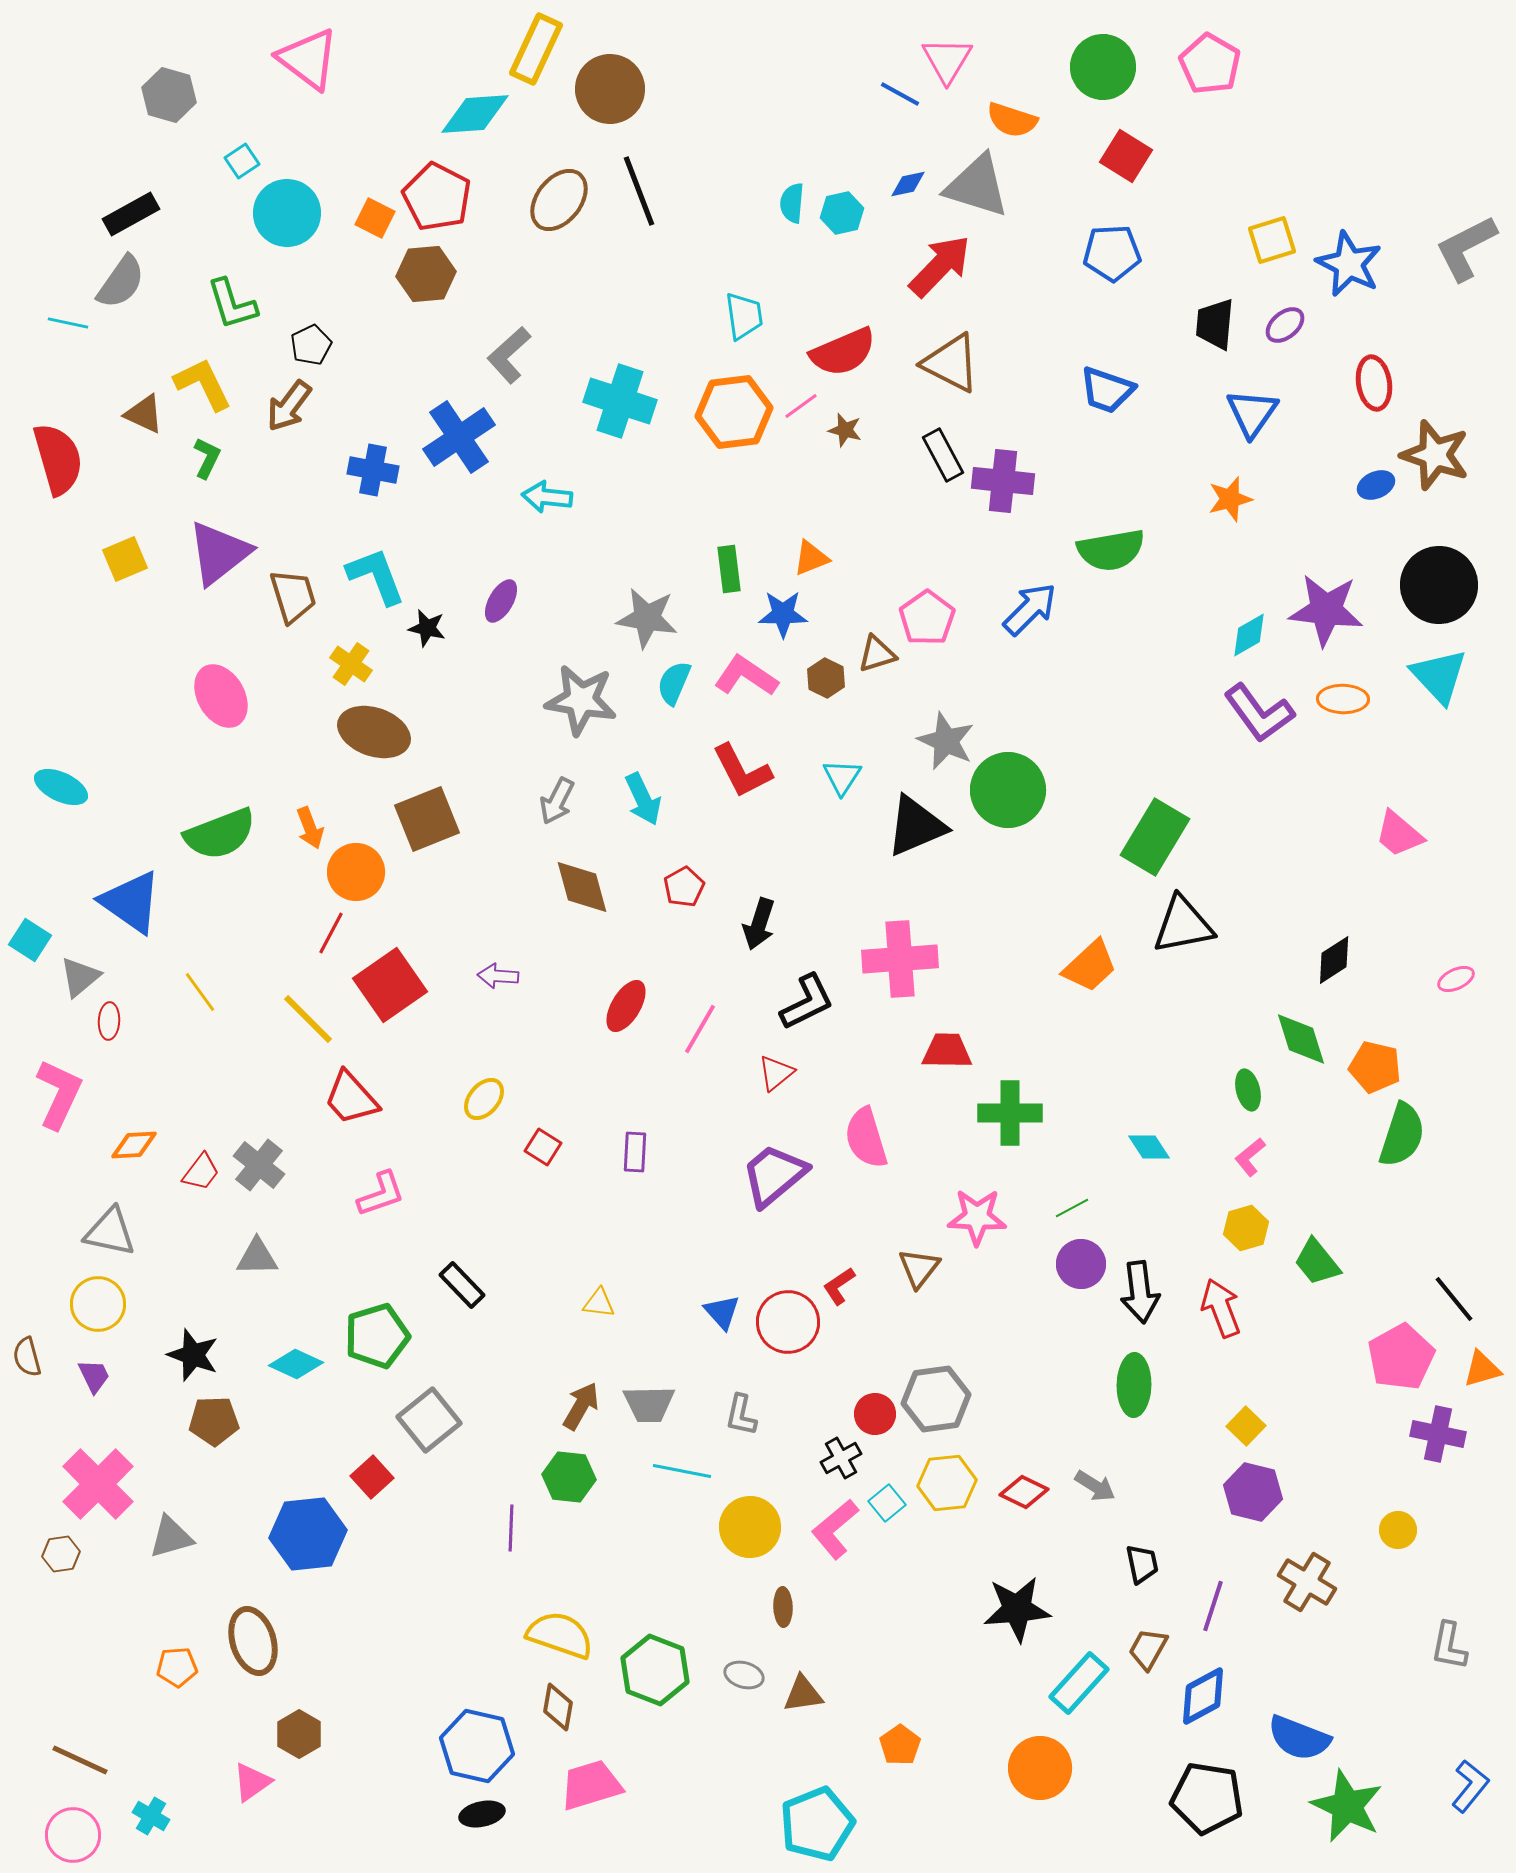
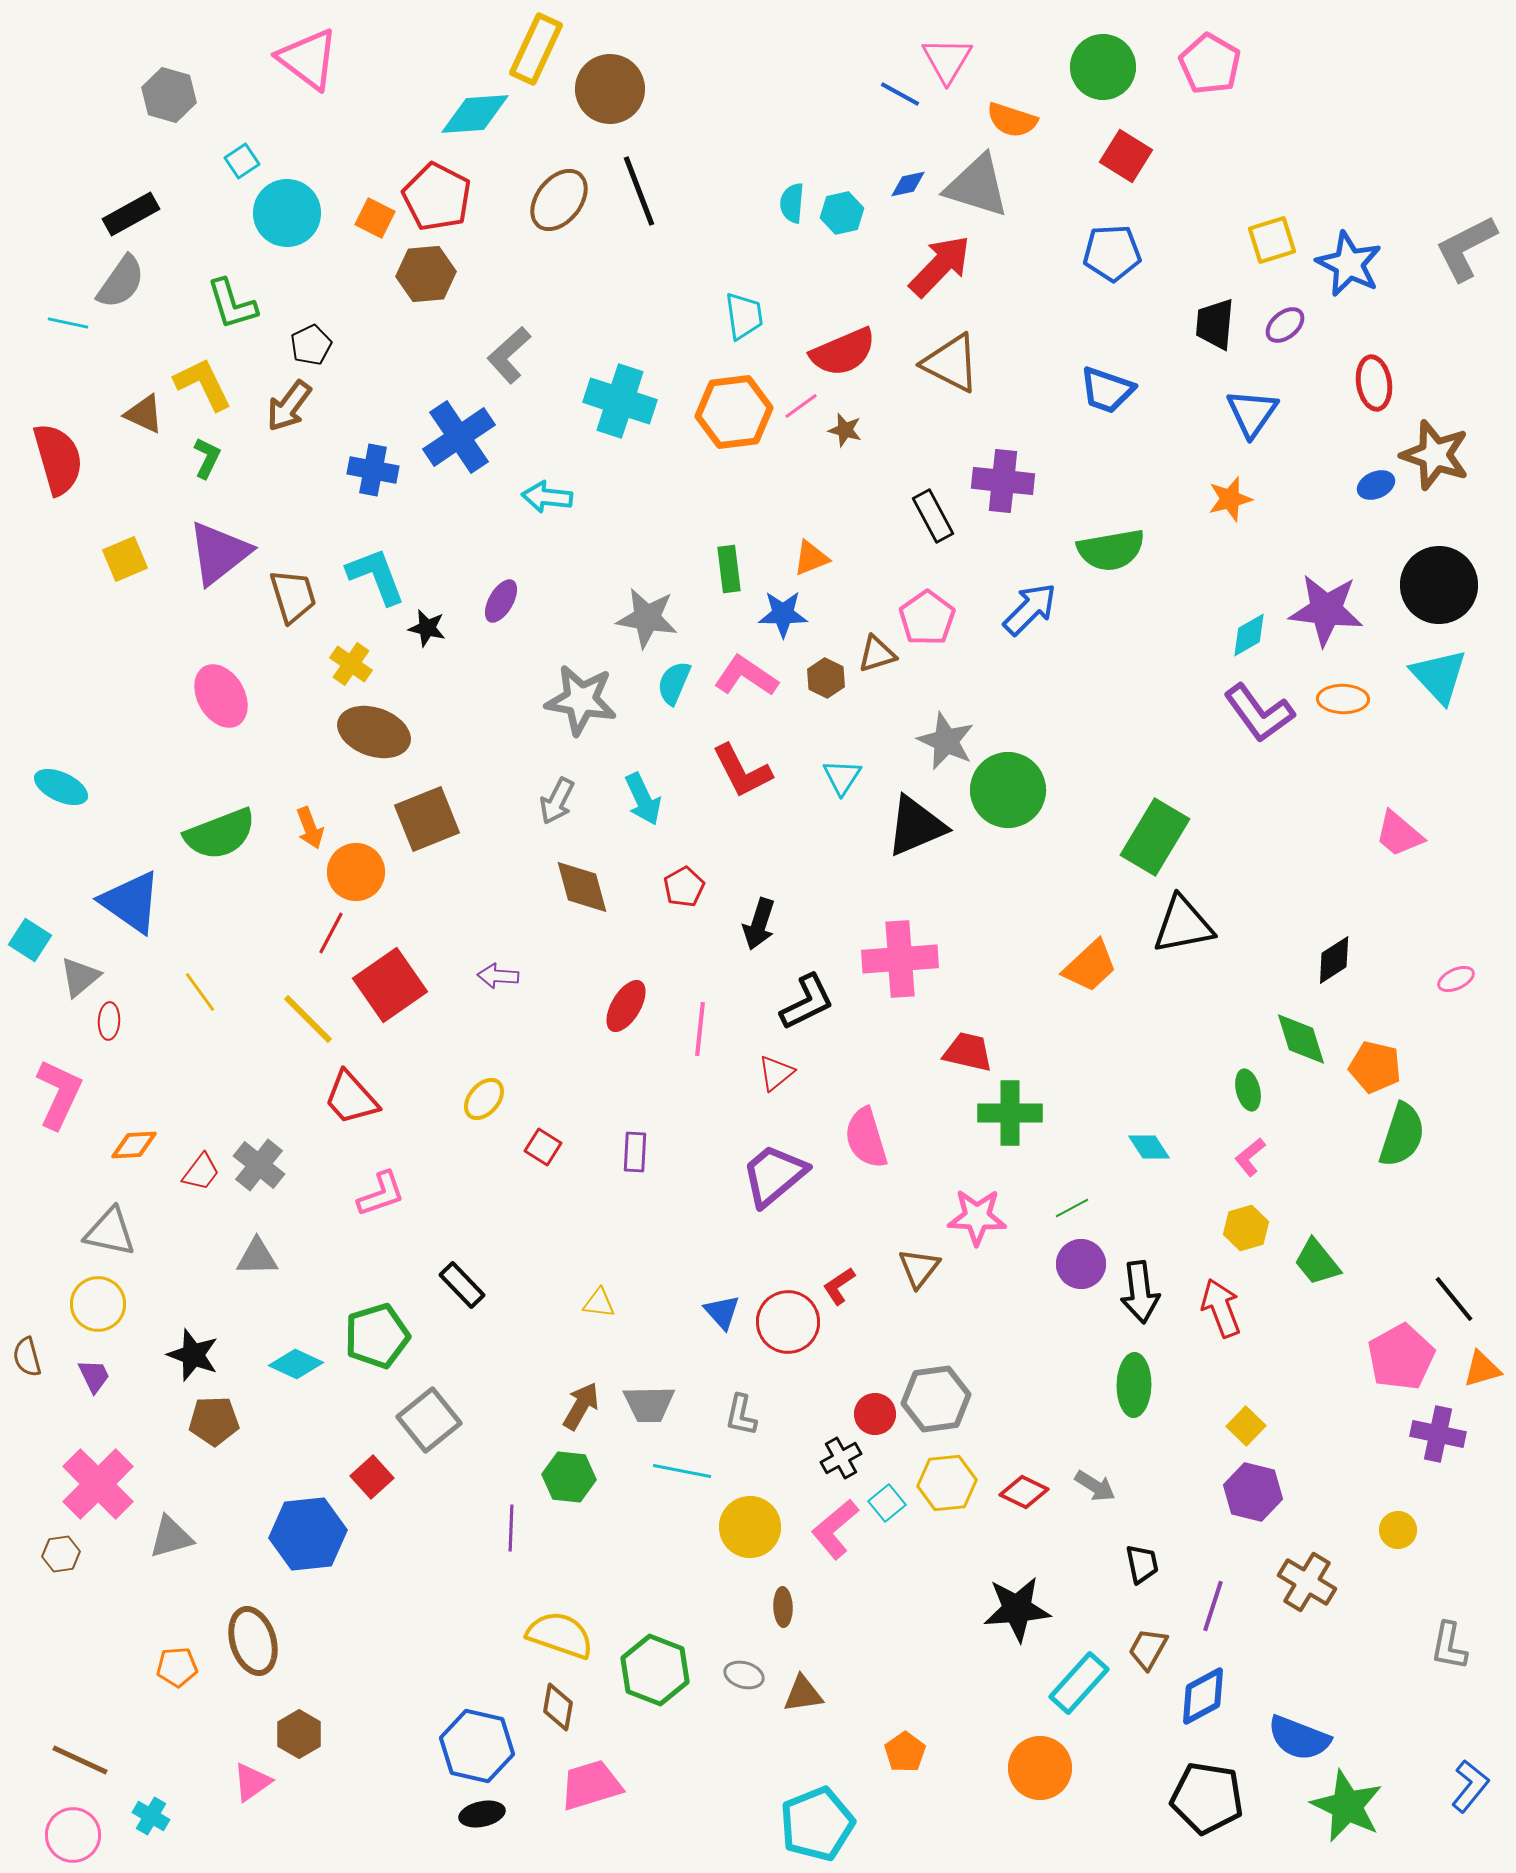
black rectangle at (943, 455): moved 10 px left, 61 px down
pink line at (700, 1029): rotated 24 degrees counterclockwise
red trapezoid at (947, 1051): moved 21 px right, 1 px down; rotated 12 degrees clockwise
orange pentagon at (900, 1745): moved 5 px right, 7 px down
